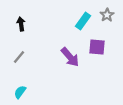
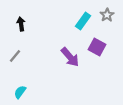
purple square: rotated 24 degrees clockwise
gray line: moved 4 px left, 1 px up
